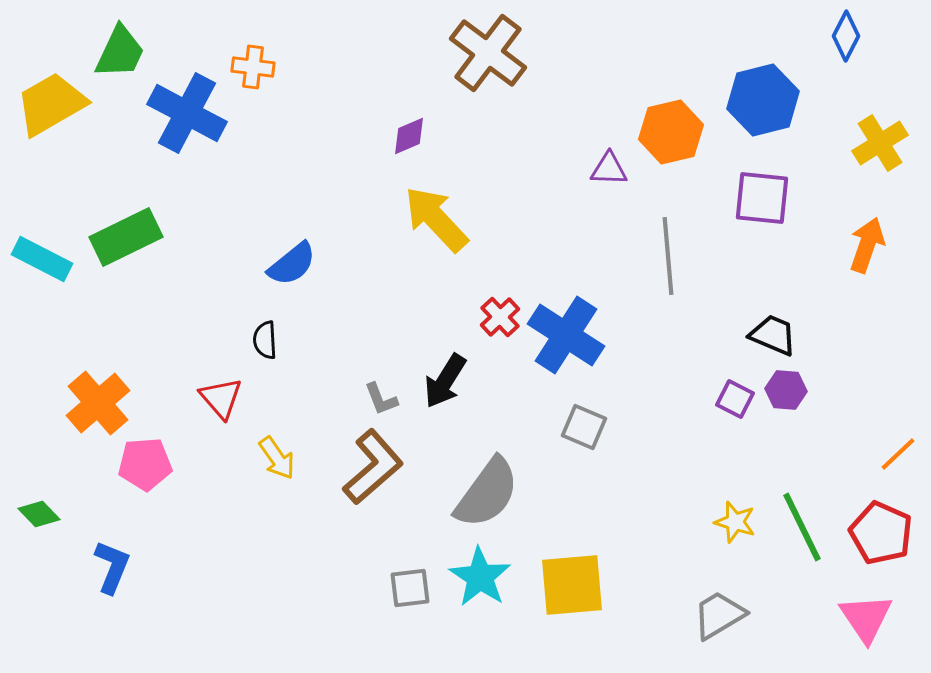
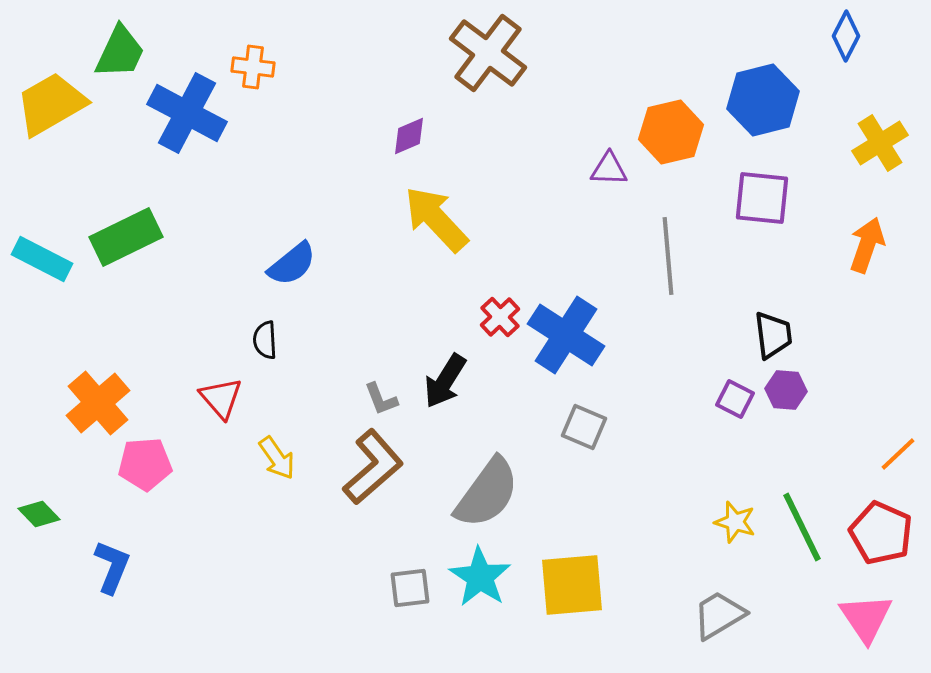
black trapezoid at (773, 335): rotated 60 degrees clockwise
